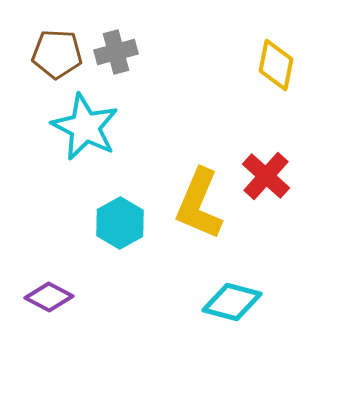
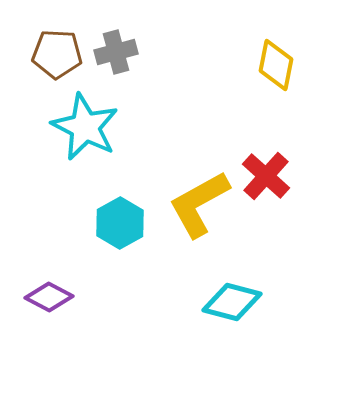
yellow L-shape: rotated 38 degrees clockwise
